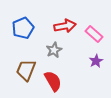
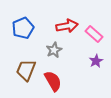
red arrow: moved 2 px right
